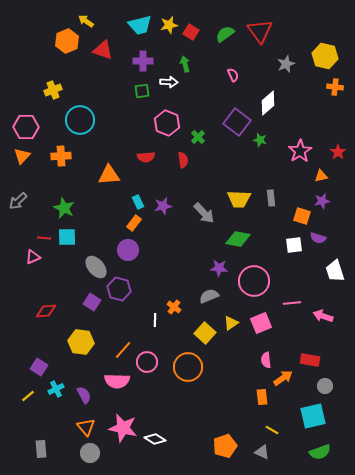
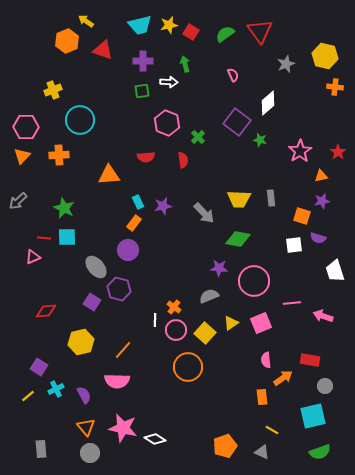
orange cross at (61, 156): moved 2 px left, 1 px up
yellow hexagon at (81, 342): rotated 20 degrees counterclockwise
pink circle at (147, 362): moved 29 px right, 32 px up
